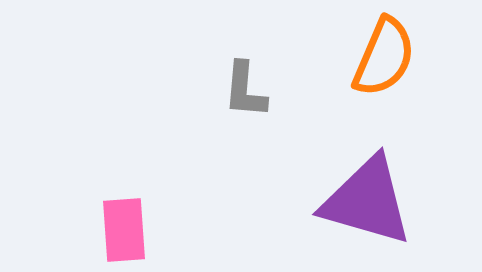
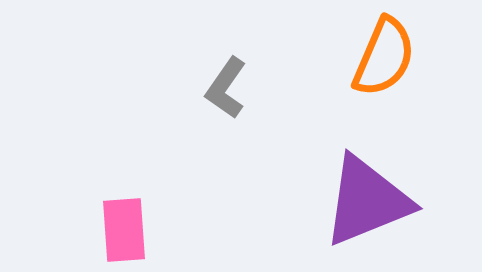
gray L-shape: moved 19 px left, 2 px up; rotated 30 degrees clockwise
purple triangle: rotated 38 degrees counterclockwise
